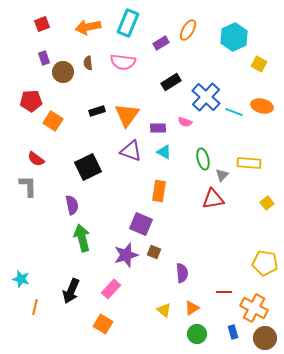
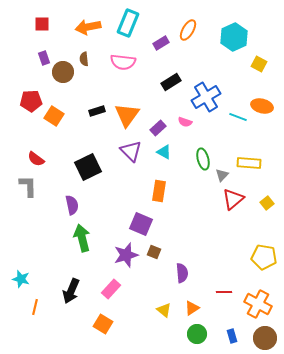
red square at (42, 24): rotated 21 degrees clockwise
brown semicircle at (88, 63): moved 4 px left, 4 px up
blue cross at (206, 97): rotated 16 degrees clockwise
cyan line at (234, 112): moved 4 px right, 5 px down
orange square at (53, 121): moved 1 px right, 5 px up
purple rectangle at (158, 128): rotated 42 degrees counterclockwise
purple triangle at (131, 151): rotated 25 degrees clockwise
red triangle at (213, 199): moved 20 px right; rotated 30 degrees counterclockwise
yellow pentagon at (265, 263): moved 1 px left, 6 px up
orange cross at (254, 308): moved 4 px right, 4 px up
blue rectangle at (233, 332): moved 1 px left, 4 px down
